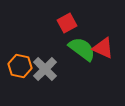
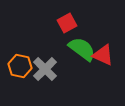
red triangle: moved 7 px down
